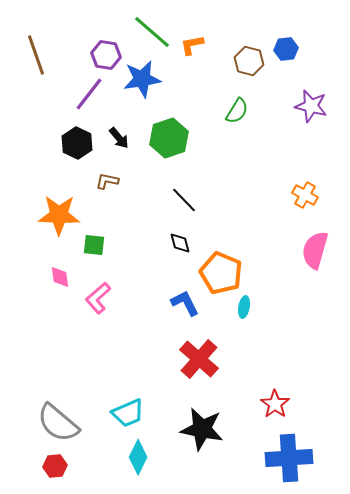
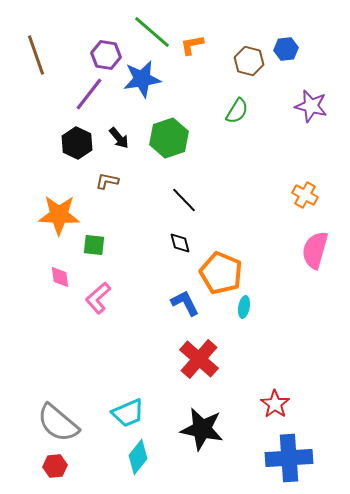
cyan diamond: rotated 12 degrees clockwise
